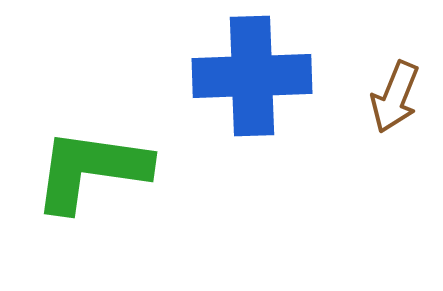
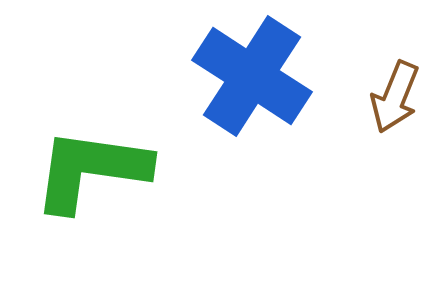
blue cross: rotated 35 degrees clockwise
